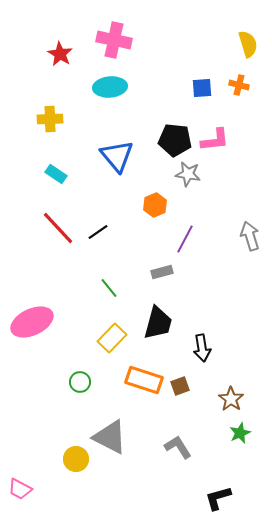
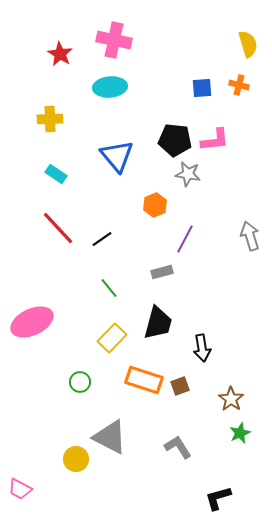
black line: moved 4 px right, 7 px down
